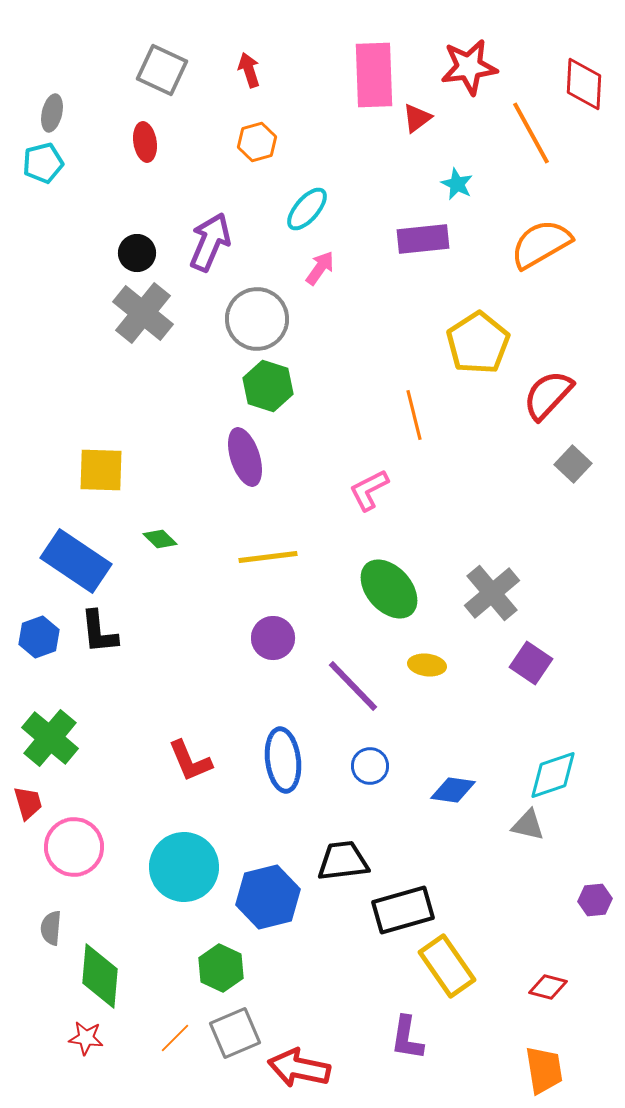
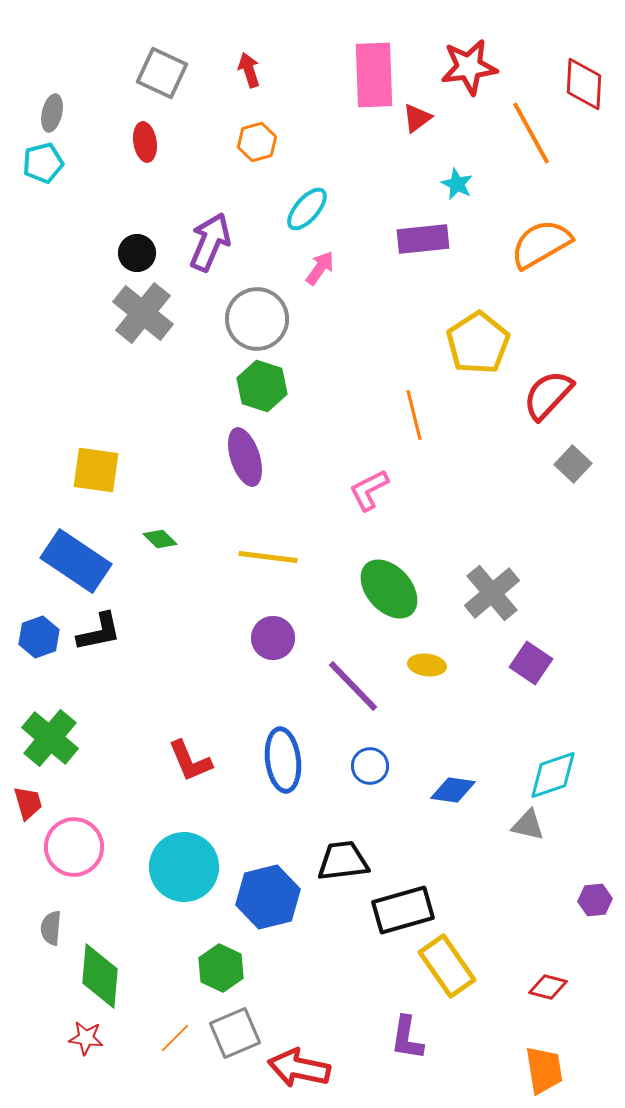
gray square at (162, 70): moved 3 px down
green hexagon at (268, 386): moved 6 px left
yellow square at (101, 470): moved 5 px left; rotated 6 degrees clockwise
yellow line at (268, 557): rotated 14 degrees clockwise
black L-shape at (99, 632): rotated 96 degrees counterclockwise
